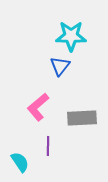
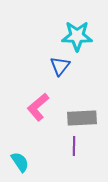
cyan star: moved 6 px right
purple line: moved 26 px right
